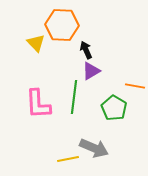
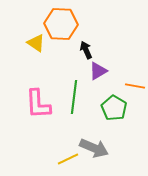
orange hexagon: moved 1 px left, 1 px up
yellow triangle: rotated 12 degrees counterclockwise
purple triangle: moved 7 px right
yellow line: rotated 15 degrees counterclockwise
